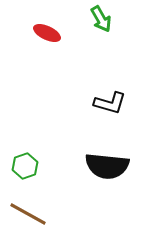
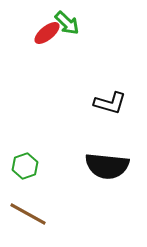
green arrow: moved 34 px left, 4 px down; rotated 16 degrees counterclockwise
red ellipse: rotated 64 degrees counterclockwise
